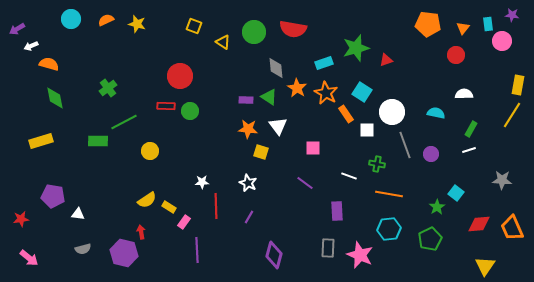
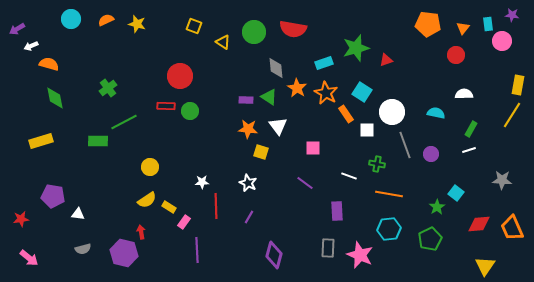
yellow circle at (150, 151): moved 16 px down
